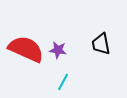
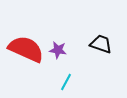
black trapezoid: rotated 120 degrees clockwise
cyan line: moved 3 px right
